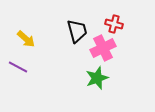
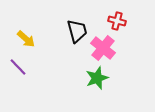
red cross: moved 3 px right, 3 px up
pink cross: rotated 25 degrees counterclockwise
purple line: rotated 18 degrees clockwise
